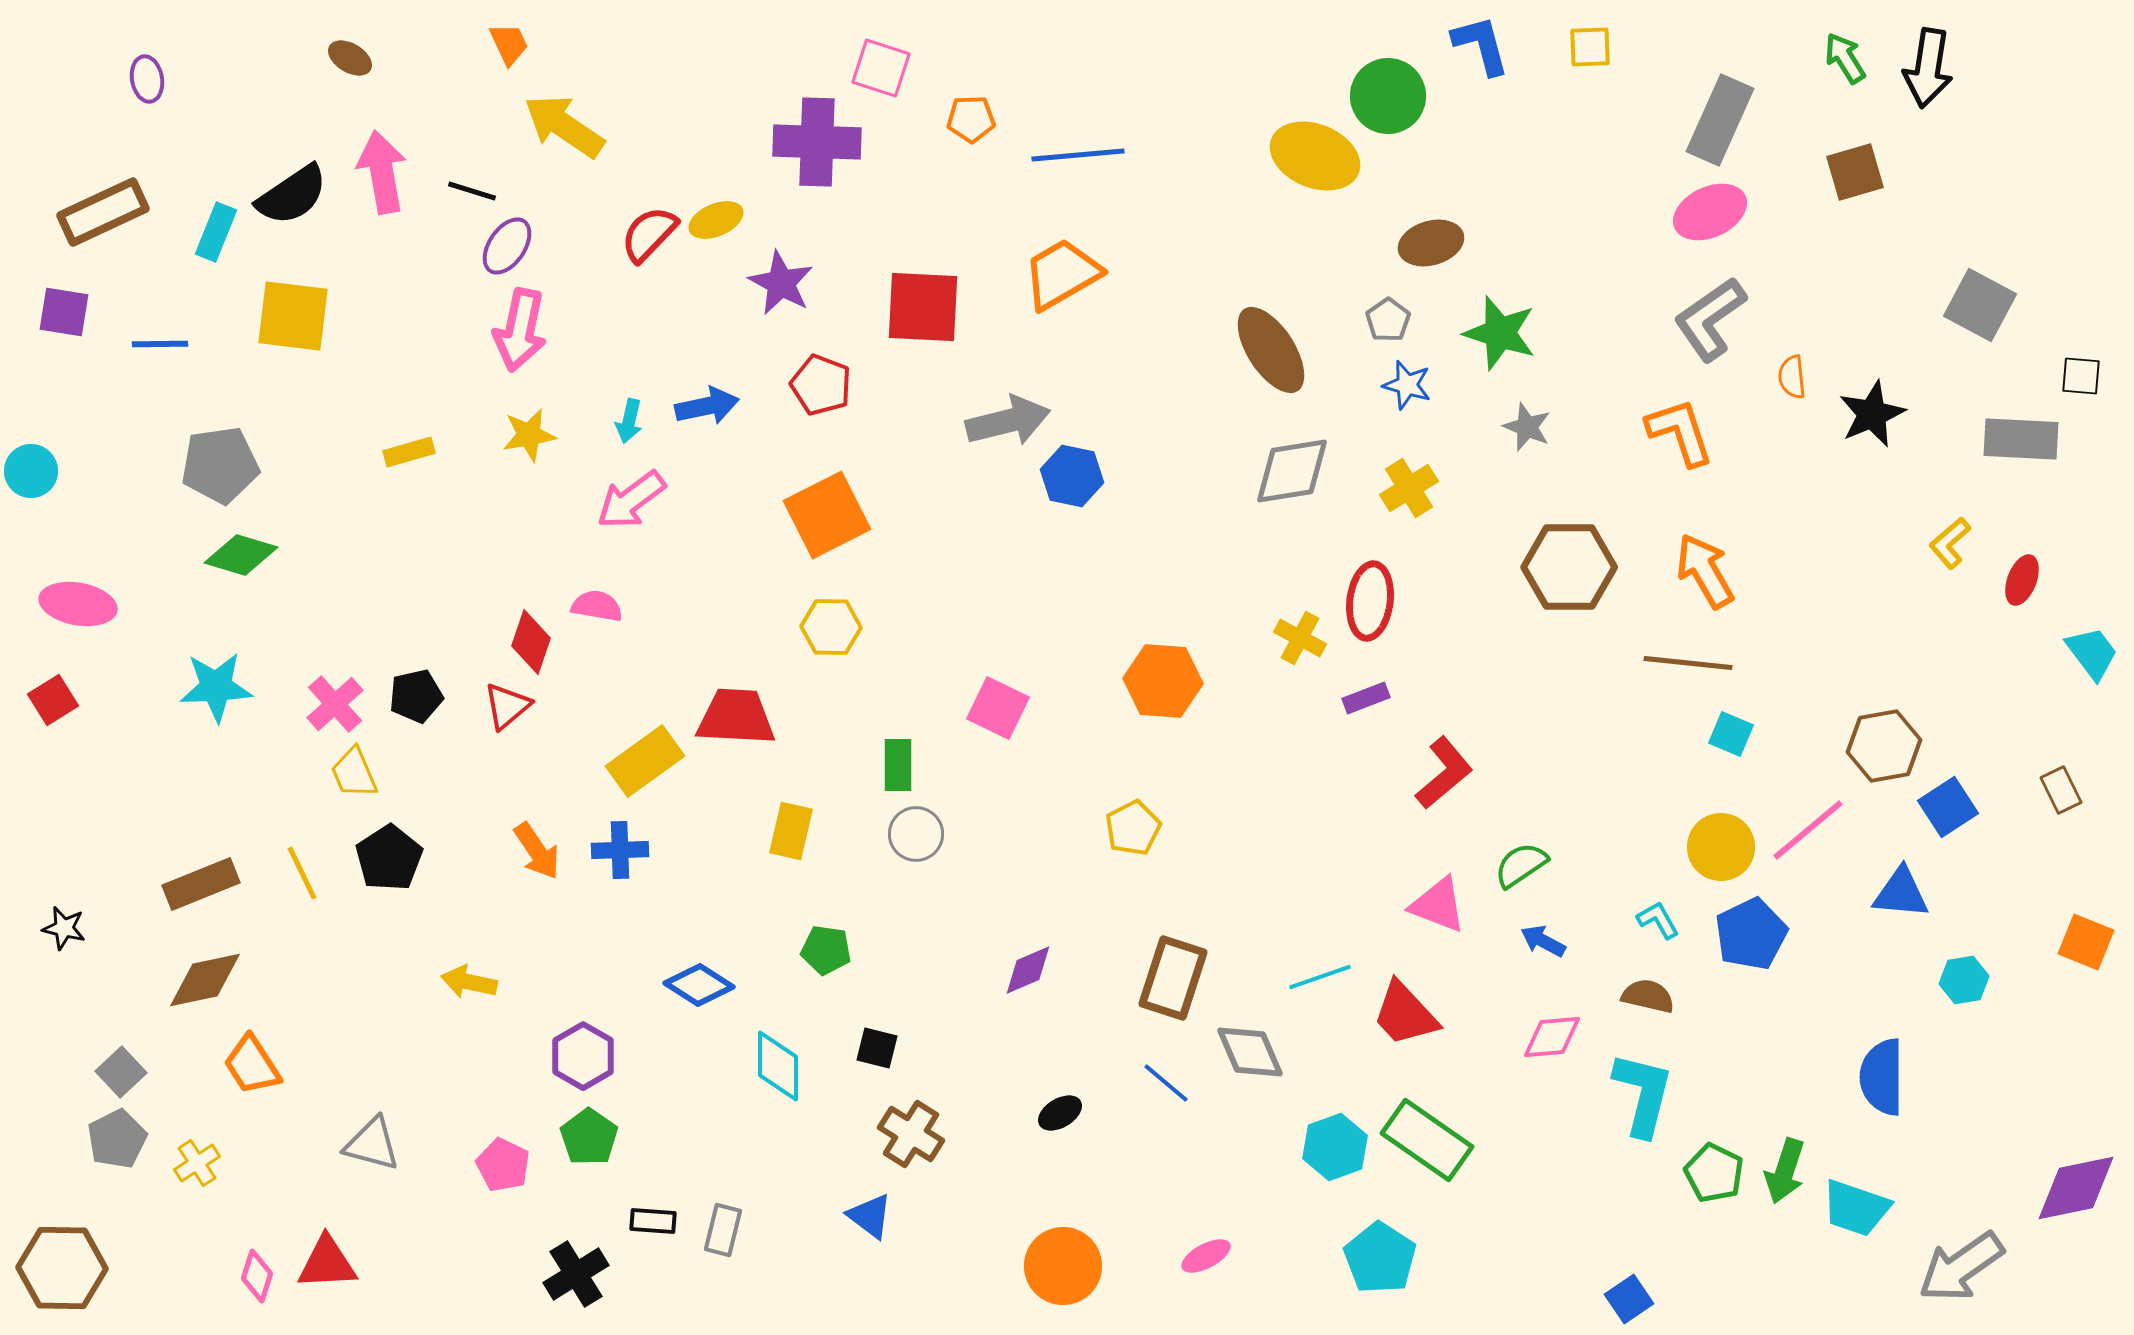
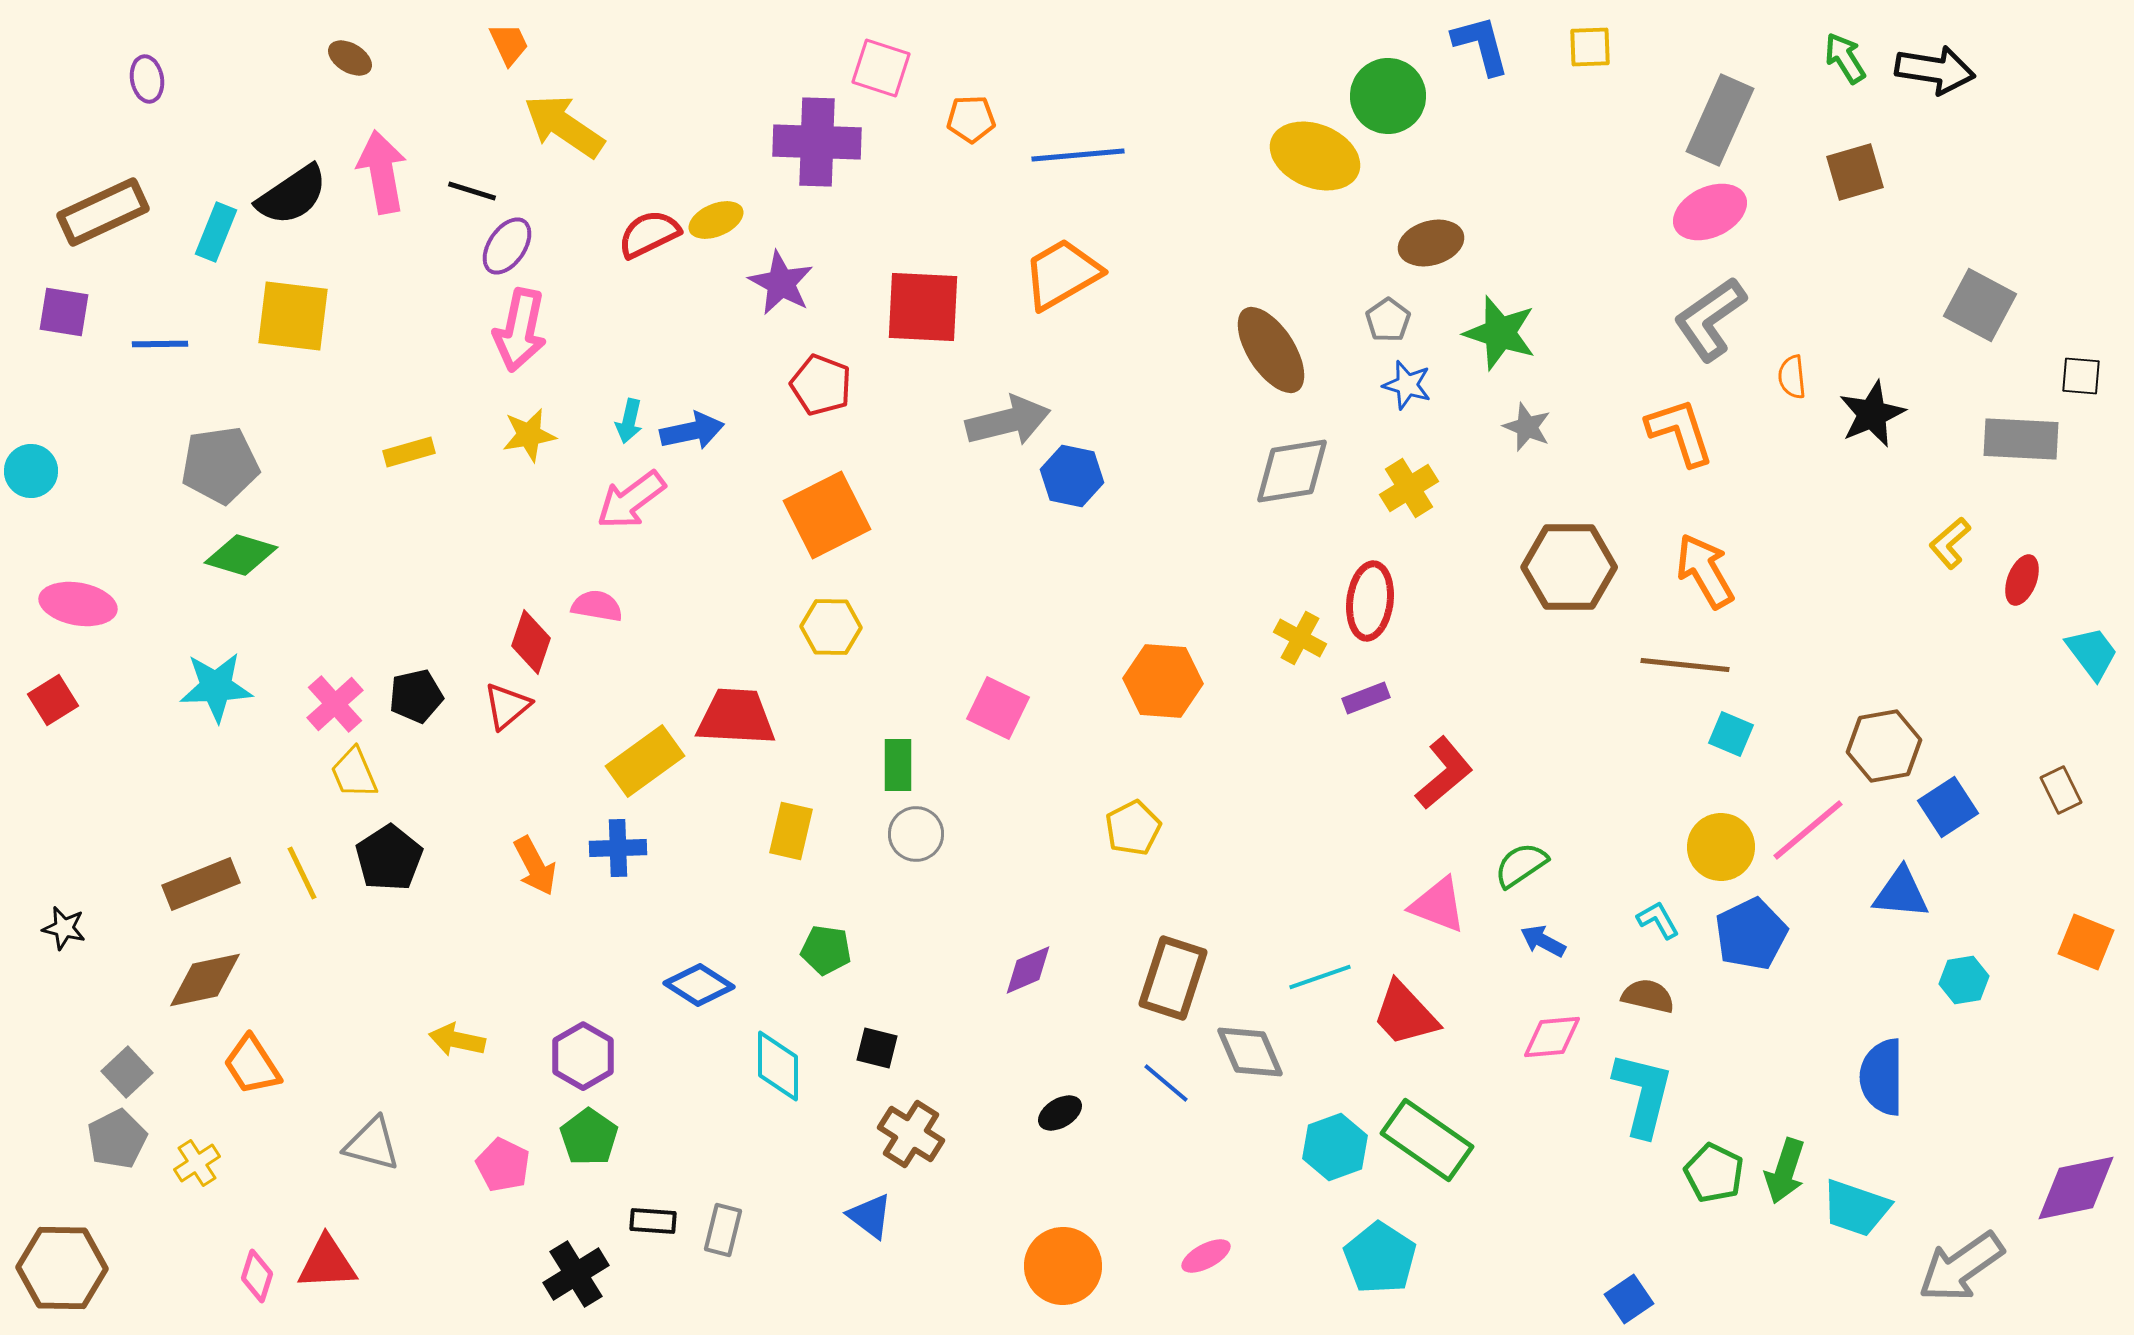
black arrow at (1928, 68): moved 7 px right, 2 px down; rotated 90 degrees counterclockwise
red semicircle at (649, 234): rotated 20 degrees clockwise
blue arrow at (707, 406): moved 15 px left, 25 px down
brown line at (1688, 663): moved 3 px left, 2 px down
blue cross at (620, 850): moved 2 px left, 2 px up
orange arrow at (537, 851): moved 2 px left, 15 px down; rotated 6 degrees clockwise
yellow arrow at (469, 982): moved 12 px left, 58 px down
gray square at (121, 1072): moved 6 px right
